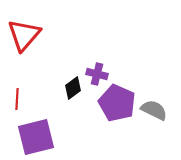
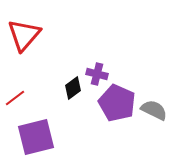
red line: moved 2 px left, 1 px up; rotated 50 degrees clockwise
